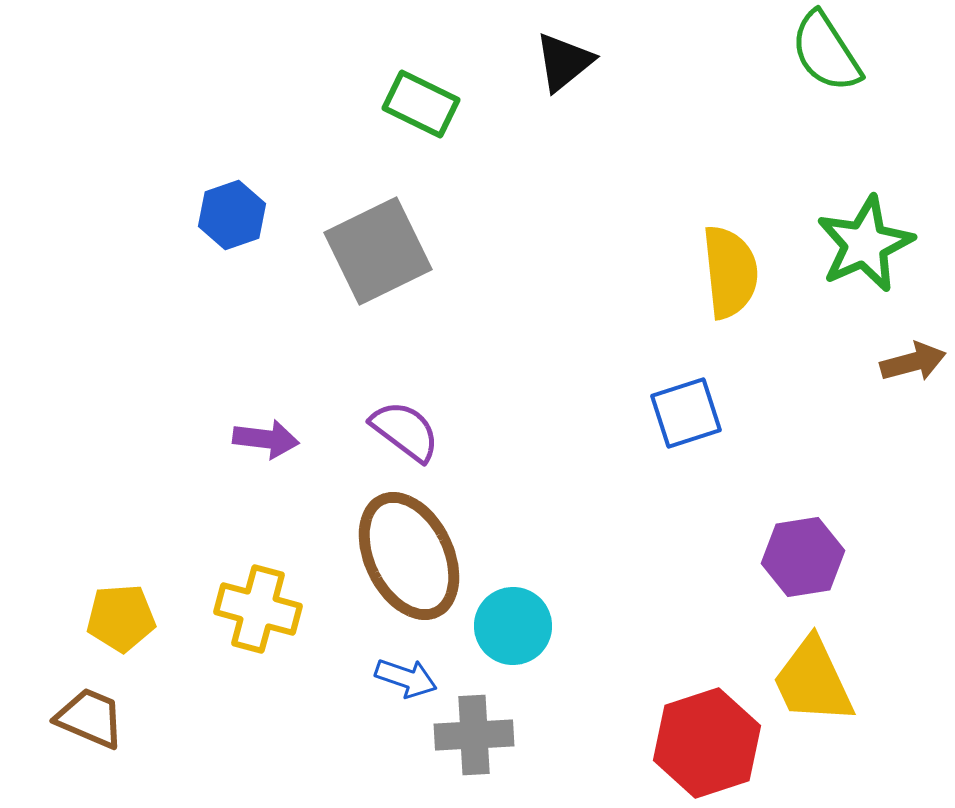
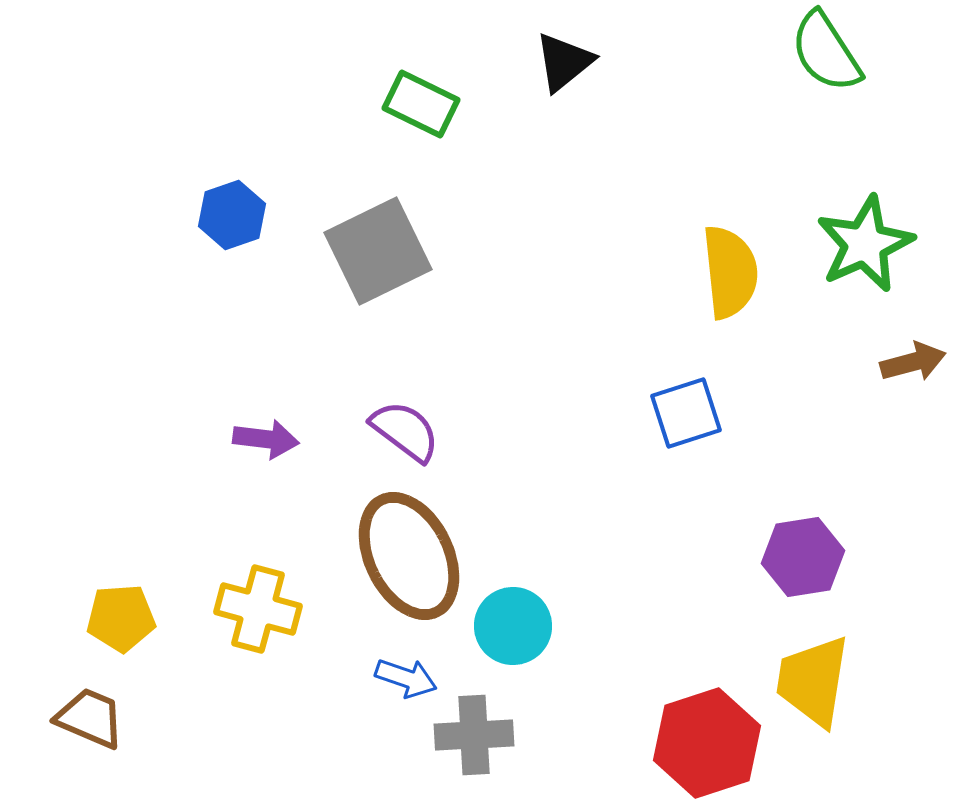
yellow trapezoid: rotated 34 degrees clockwise
